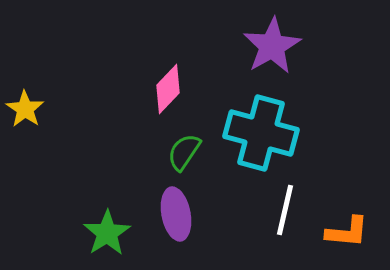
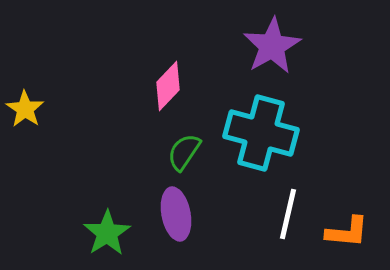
pink diamond: moved 3 px up
white line: moved 3 px right, 4 px down
